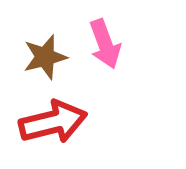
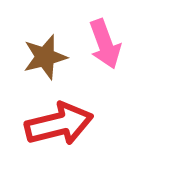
red arrow: moved 6 px right, 2 px down
